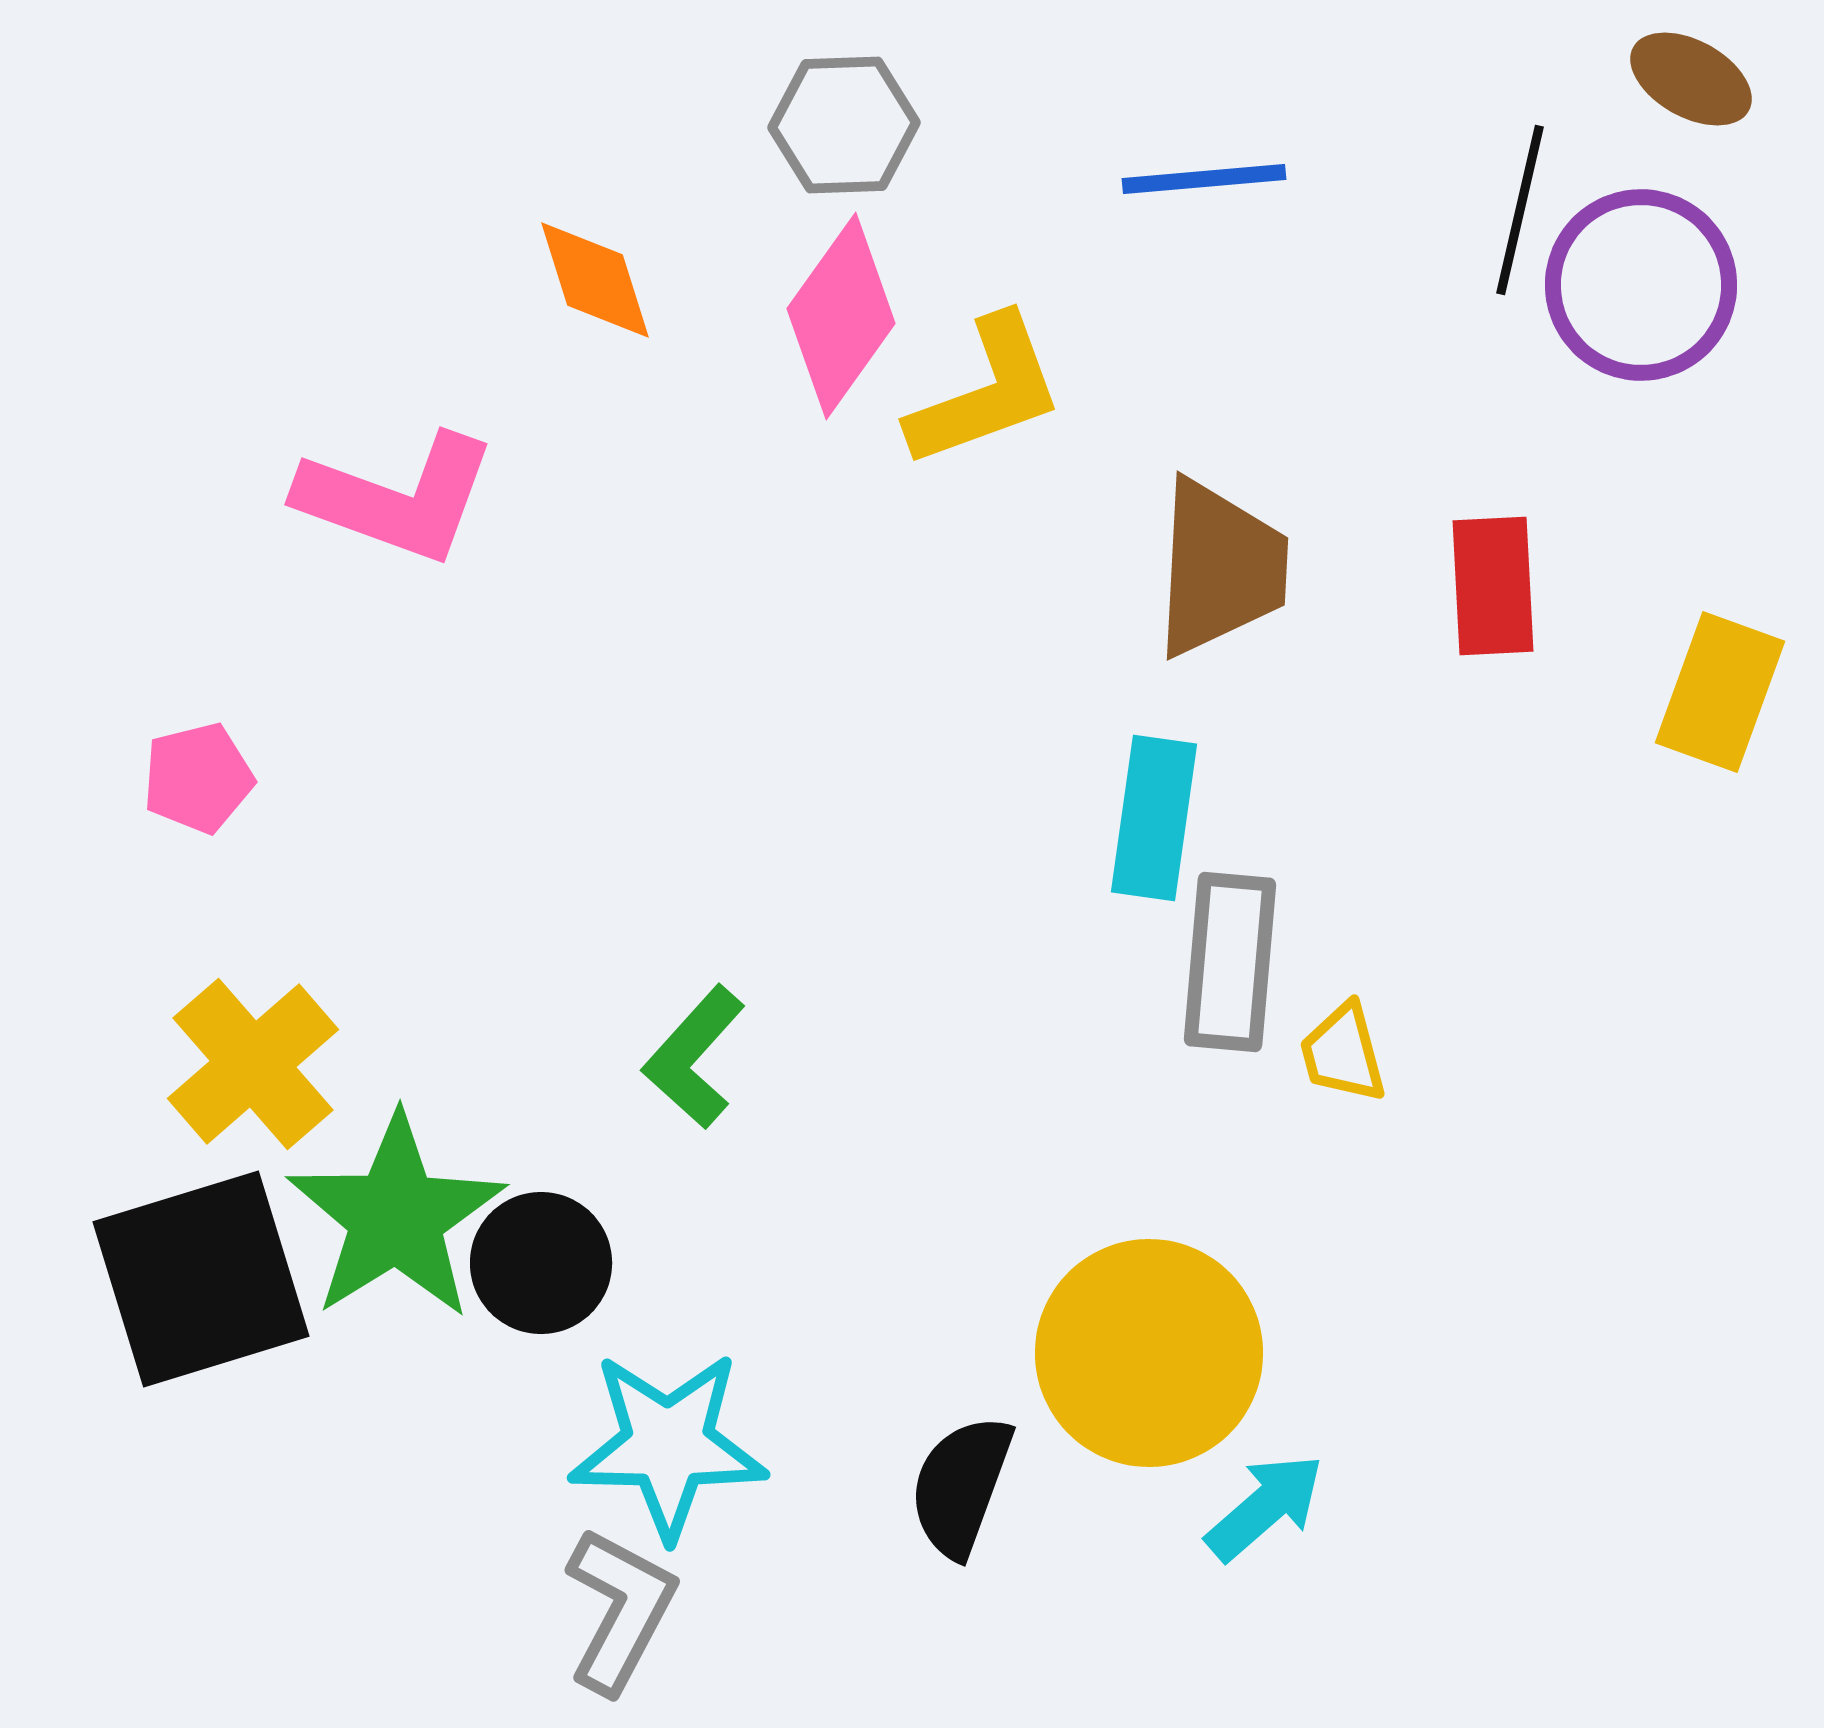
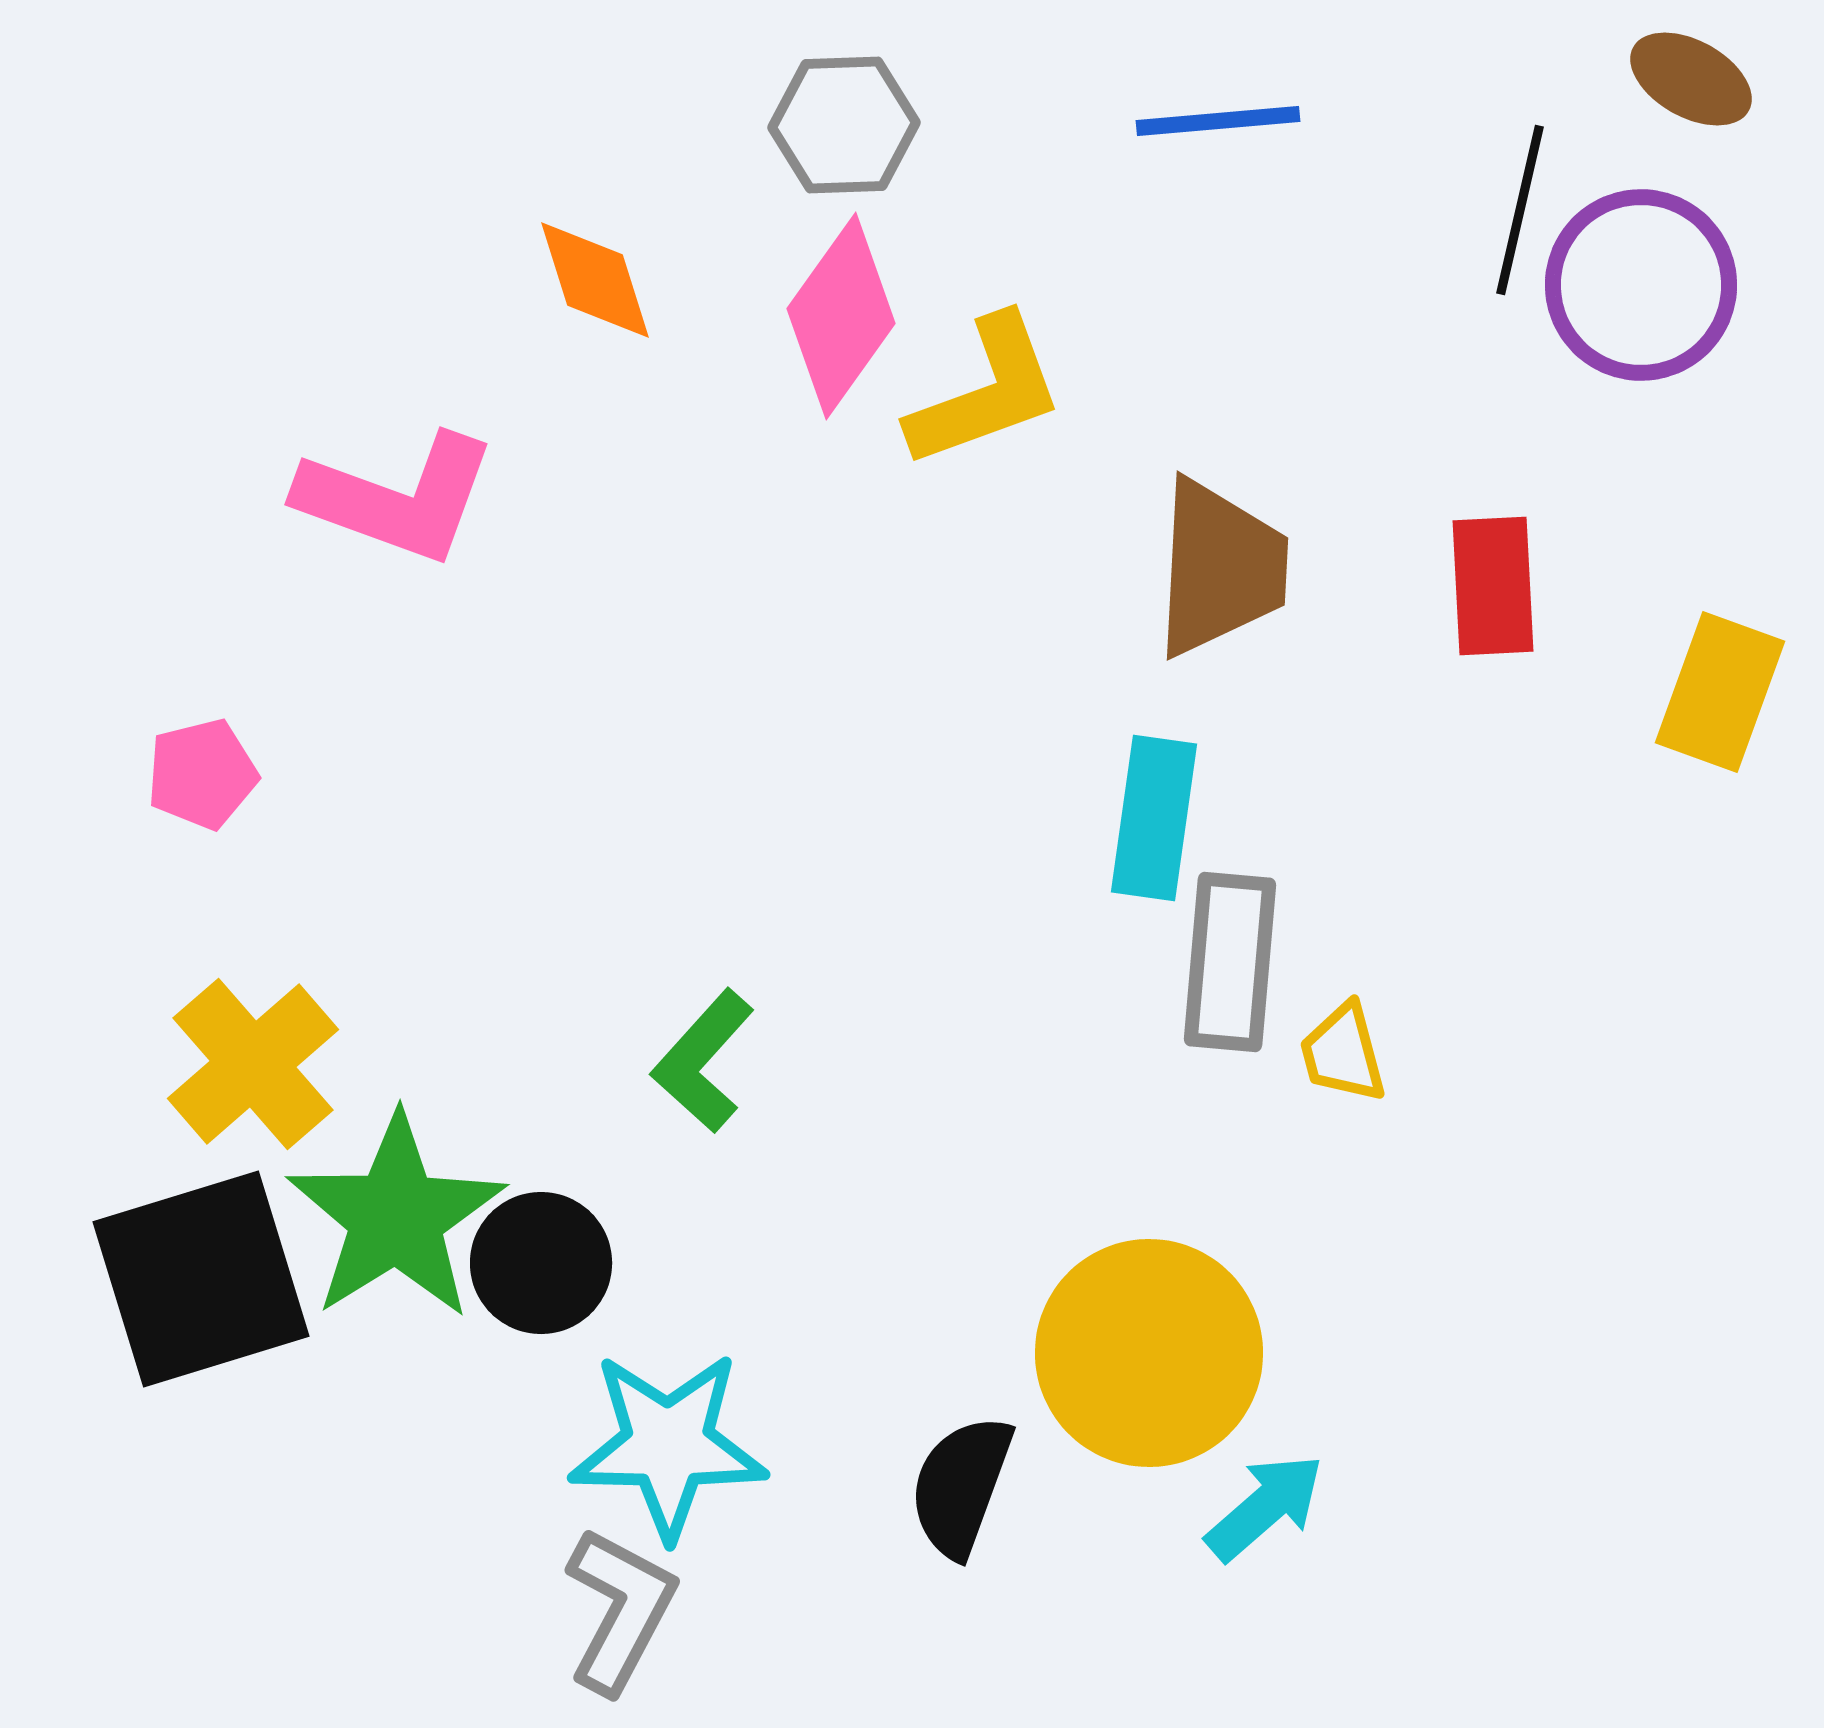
blue line: moved 14 px right, 58 px up
pink pentagon: moved 4 px right, 4 px up
green L-shape: moved 9 px right, 4 px down
